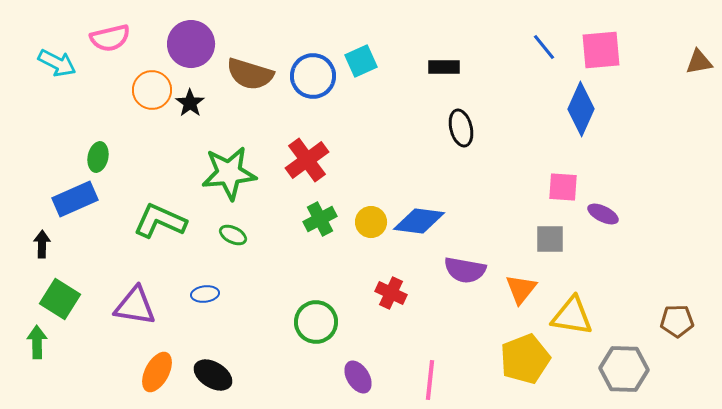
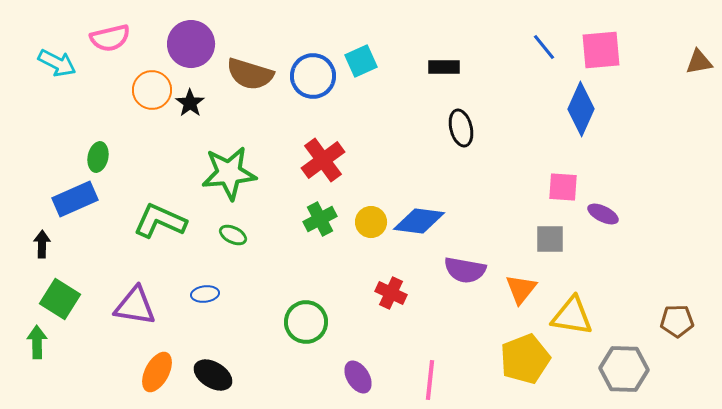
red cross at (307, 160): moved 16 px right
green circle at (316, 322): moved 10 px left
